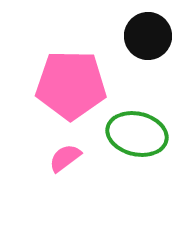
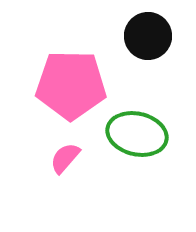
pink semicircle: rotated 12 degrees counterclockwise
